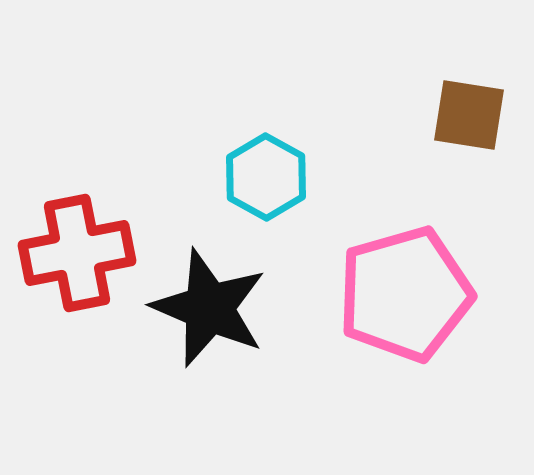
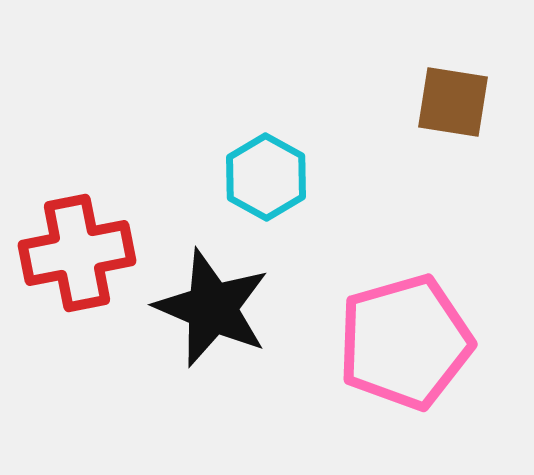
brown square: moved 16 px left, 13 px up
pink pentagon: moved 48 px down
black star: moved 3 px right
